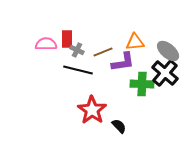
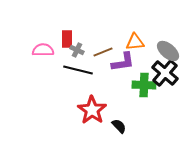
pink semicircle: moved 3 px left, 6 px down
green cross: moved 2 px right, 1 px down
